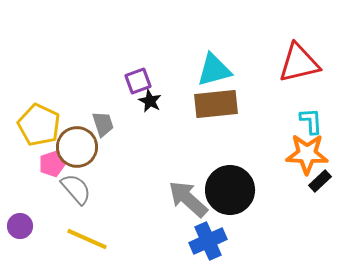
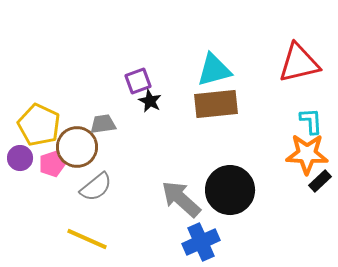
gray trapezoid: rotated 80 degrees counterclockwise
gray semicircle: moved 20 px right, 2 px up; rotated 92 degrees clockwise
gray arrow: moved 7 px left
purple circle: moved 68 px up
blue cross: moved 7 px left, 1 px down
